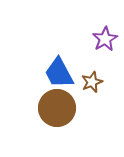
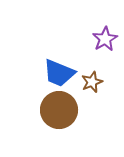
blue trapezoid: rotated 40 degrees counterclockwise
brown circle: moved 2 px right, 2 px down
